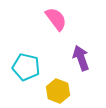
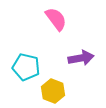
purple arrow: rotated 100 degrees clockwise
yellow hexagon: moved 5 px left
